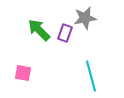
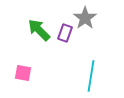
gray star: rotated 25 degrees counterclockwise
cyan line: rotated 24 degrees clockwise
